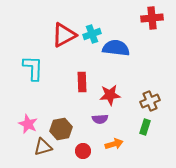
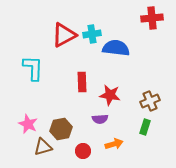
cyan cross: rotated 12 degrees clockwise
red star: rotated 15 degrees clockwise
